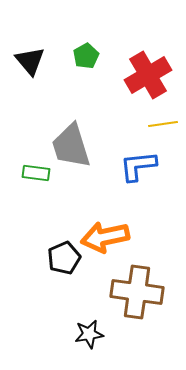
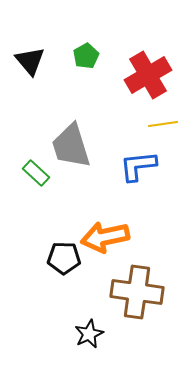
green rectangle: rotated 36 degrees clockwise
black pentagon: rotated 24 degrees clockwise
black star: rotated 16 degrees counterclockwise
